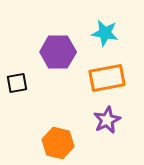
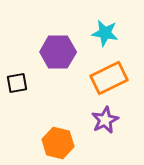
orange rectangle: moved 2 px right; rotated 15 degrees counterclockwise
purple star: moved 2 px left
